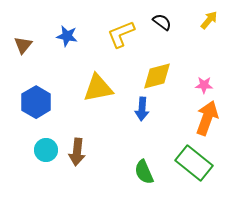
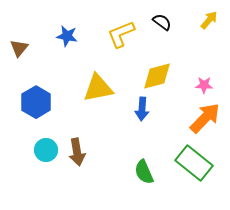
brown triangle: moved 4 px left, 3 px down
orange arrow: moved 2 px left; rotated 24 degrees clockwise
brown arrow: rotated 16 degrees counterclockwise
